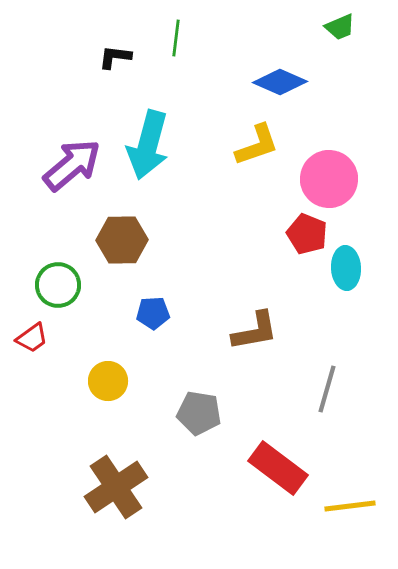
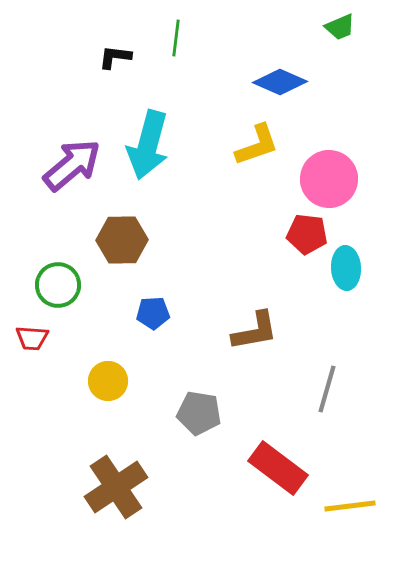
red pentagon: rotated 15 degrees counterclockwise
red trapezoid: rotated 40 degrees clockwise
